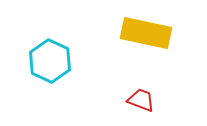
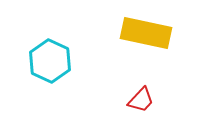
red trapezoid: rotated 112 degrees clockwise
